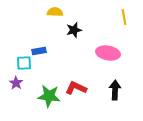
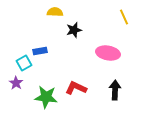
yellow line: rotated 14 degrees counterclockwise
blue rectangle: moved 1 px right
cyan square: rotated 28 degrees counterclockwise
green star: moved 3 px left, 1 px down
